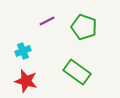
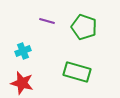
purple line: rotated 42 degrees clockwise
green rectangle: rotated 20 degrees counterclockwise
red star: moved 4 px left, 2 px down
